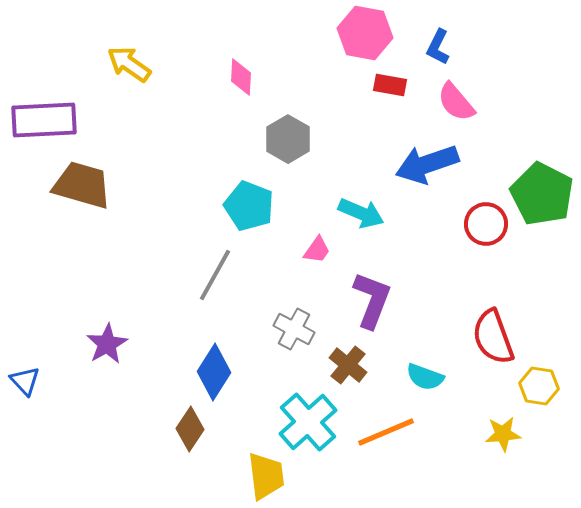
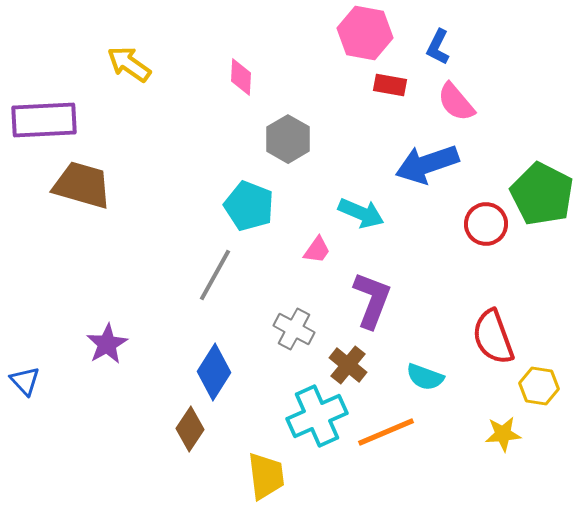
cyan cross: moved 9 px right, 6 px up; rotated 18 degrees clockwise
